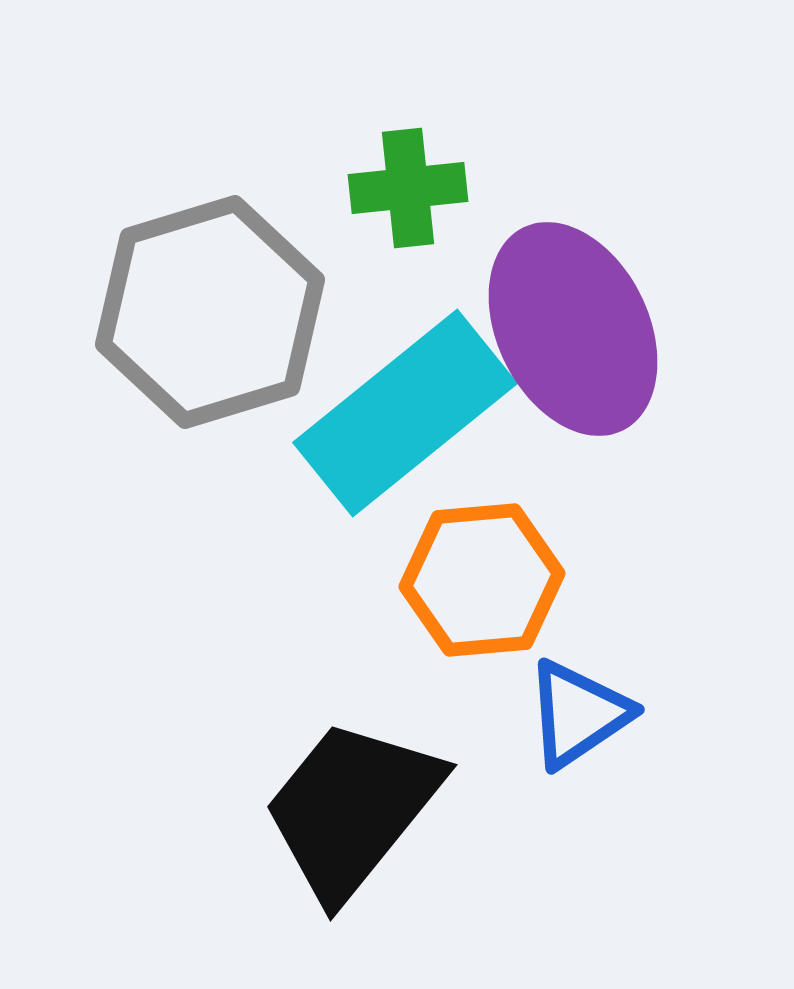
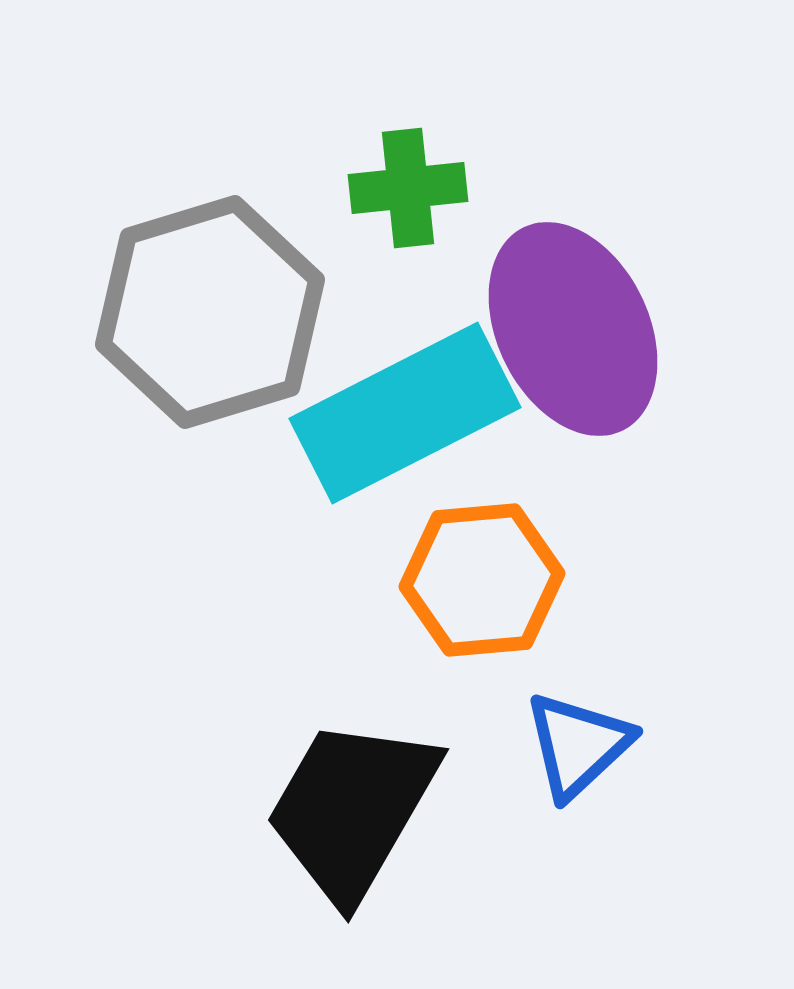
cyan rectangle: rotated 12 degrees clockwise
blue triangle: moved 31 px down; rotated 9 degrees counterclockwise
black trapezoid: rotated 9 degrees counterclockwise
